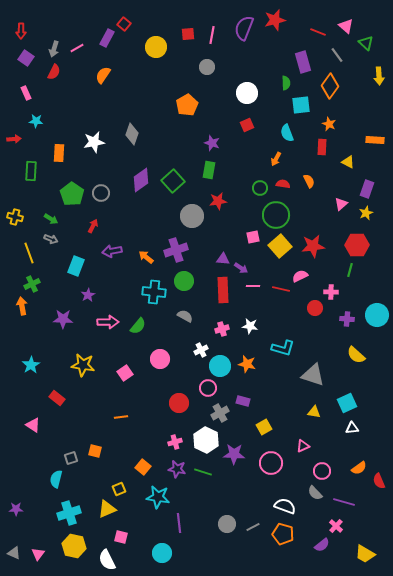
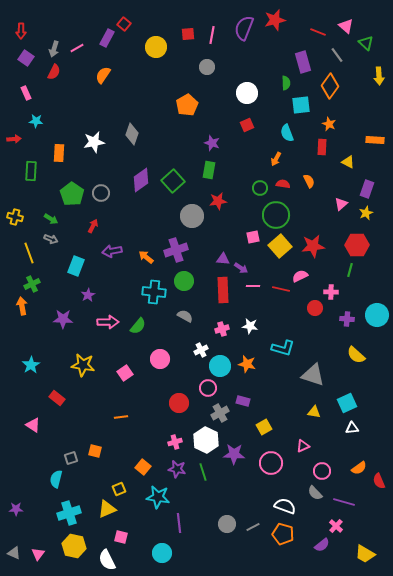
green line at (203, 472): rotated 54 degrees clockwise
